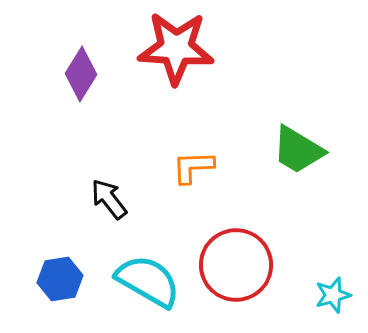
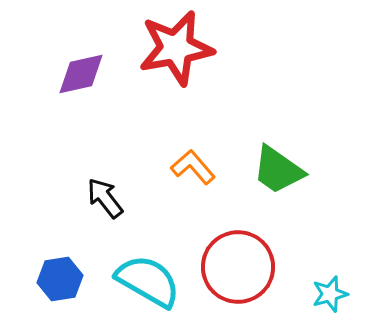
red star: rotated 14 degrees counterclockwise
purple diamond: rotated 46 degrees clockwise
green trapezoid: moved 20 px left, 20 px down; rotated 4 degrees clockwise
orange L-shape: rotated 51 degrees clockwise
black arrow: moved 4 px left, 1 px up
red circle: moved 2 px right, 2 px down
cyan star: moved 3 px left, 1 px up
